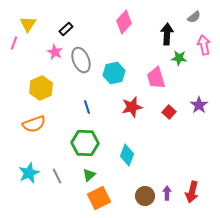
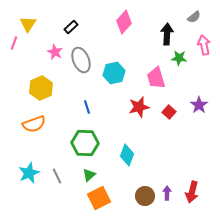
black rectangle: moved 5 px right, 2 px up
red star: moved 7 px right
